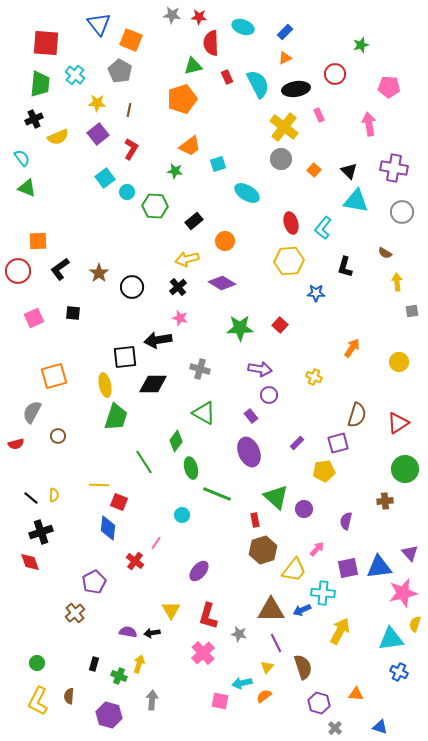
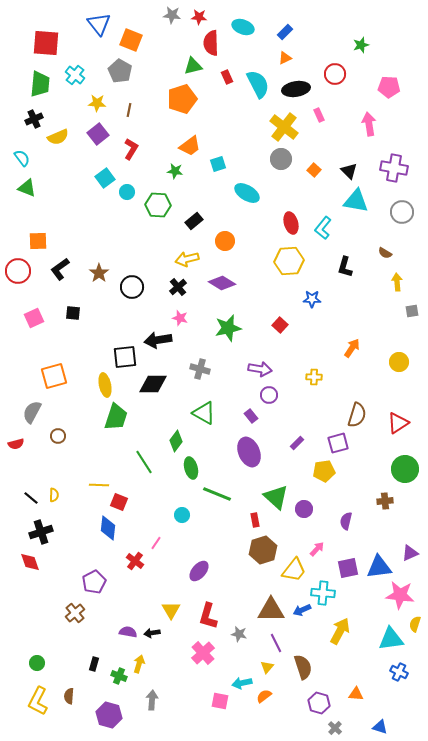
green hexagon at (155, 206): moved 3 px right, 1 px up
blue star at (316, 293): moved 4 px left, 6 px down
green star at (240, 328): moved 12 px left; rotated 12 degrees counterclockwise
yellow cross at (314, 377): rotated 21 degrees counterclockwise
purple triangle at (410, 553): rotated 48 degrees clockwise
pink star at (403, 593): moved 3 px left, 2 px down; rotated 20 degrees clockwise
